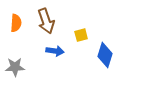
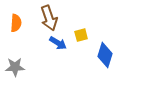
brown arrow: moved 3 px right, 3 px up
blue arrow: moved 3 px right, 8 px up; rotated 24 degrees clockwise
